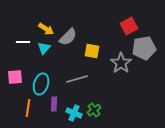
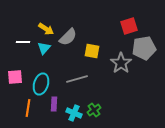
red square: rotated 12 degrees clockwise
